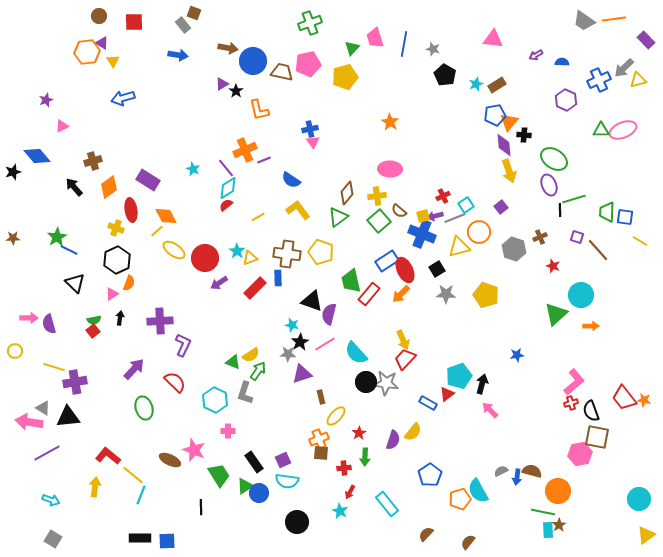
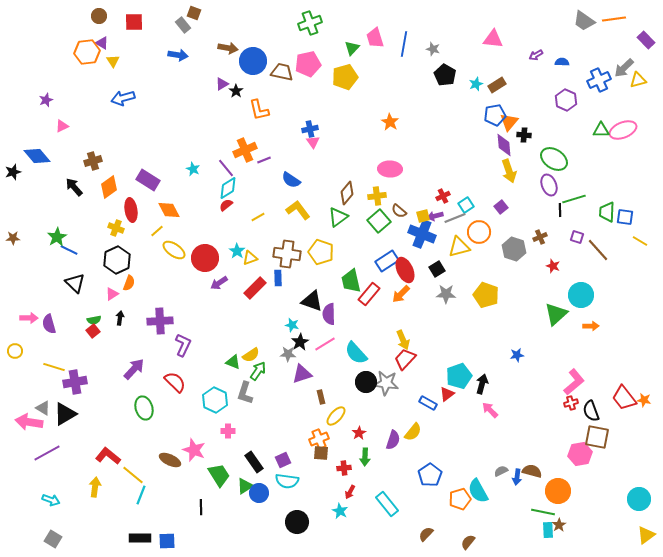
orange diamond at (166, 216): moved 3 px right, 6 px up
purple semicircle at (329, 314): rotated 15 degrees counterclockwise
black triangle at (68, 417): moved 3 px left, 3 px up; rotated 25 degrees counterclockwise
